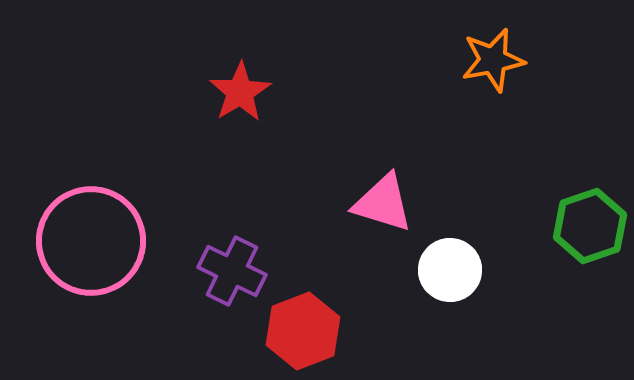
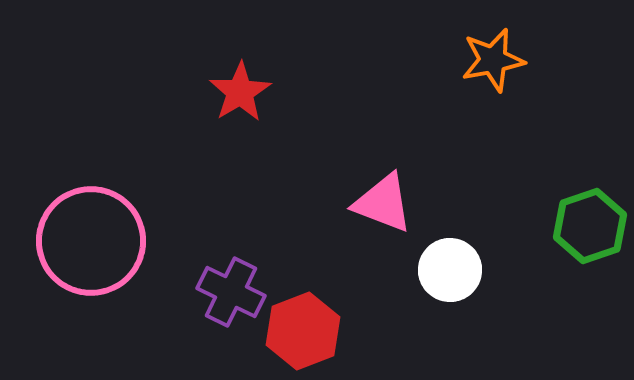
pink triangle: rotated 4 degrees clockwise
purple cross: moved 1 px left, 21 px down
